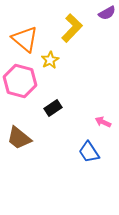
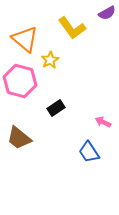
yellow L-shape: rotated 100 degrees clockwise
black rectangle: moved 3 px right
